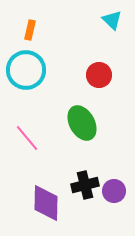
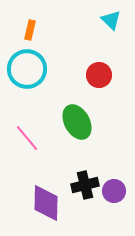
cyan triangle: moved 1 px left
cyan circle: moved 1 px right, 1 px up
green ellipse: moved 5 px left, 1 px up
